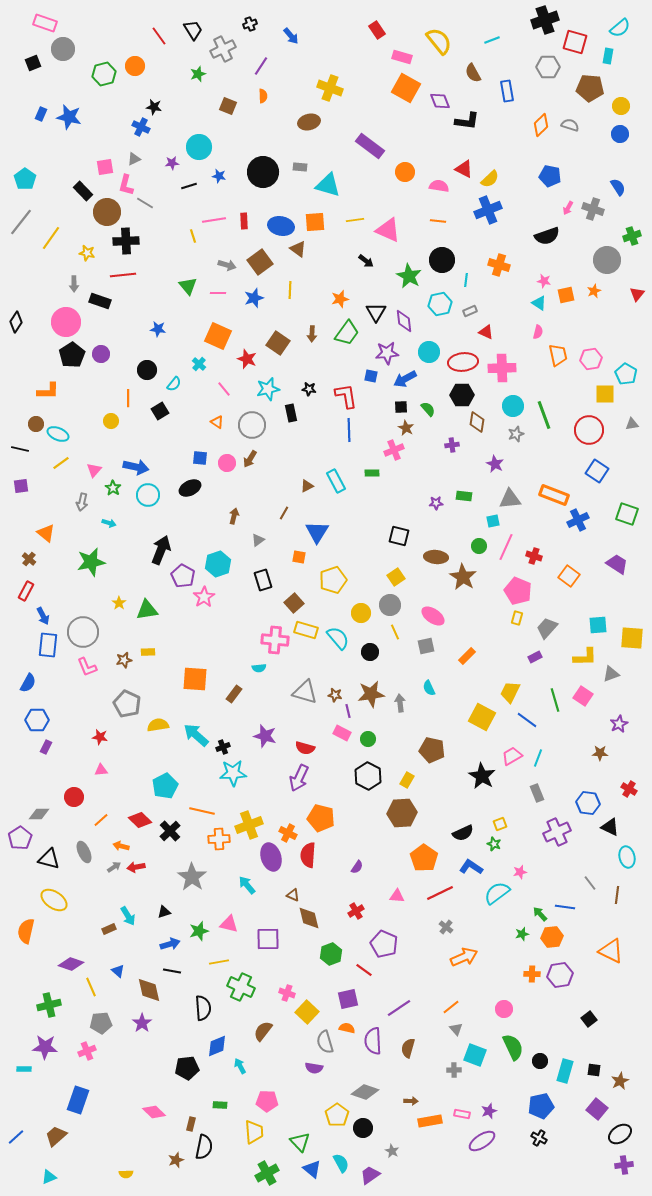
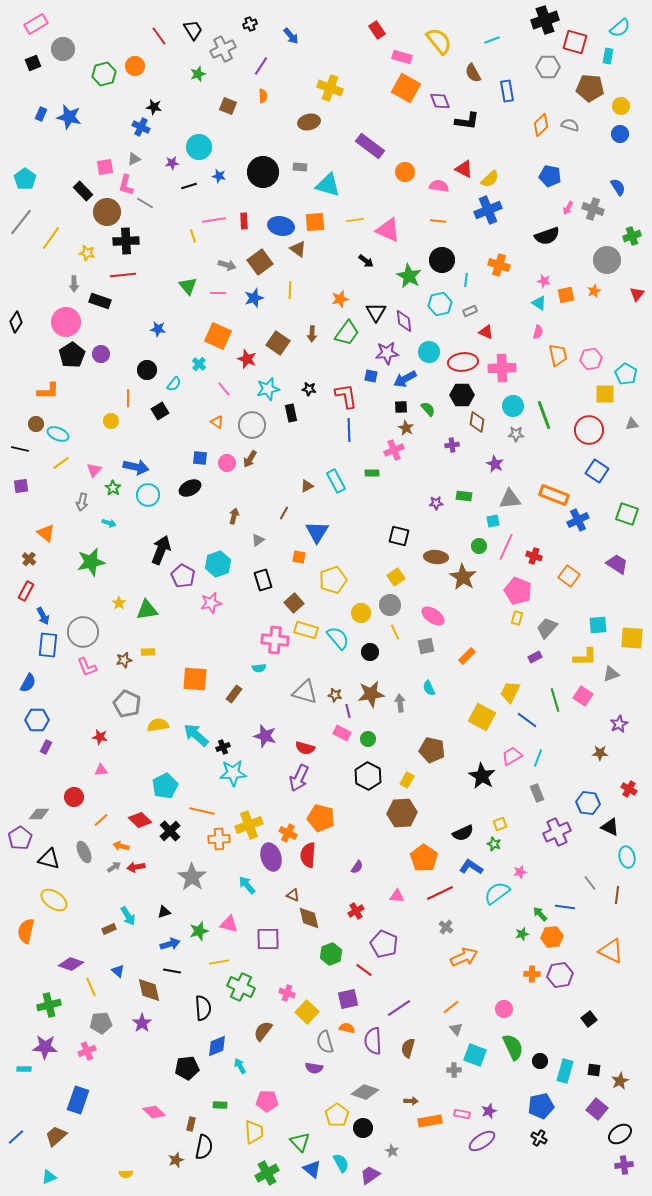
pink rectangle at (45, 23): moved 9 px left, 1 px down; rotated 50 degrees counterclockwise
gray star at (516, 434): rotated 21 degrees clockwise
pink star at (204, 597): moved 7 px right, 6 px down; rotated 20 degrees clockwise
